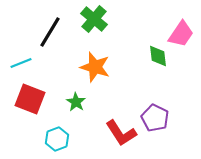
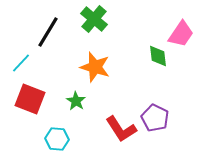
black line: moved 2 px left
cyan line: rotated 25 degrees counterclockwise
green star: moved 1 px up
red L-shape: moved 4 px up
cyan hexagon: rotated 25 degrees clockwise
